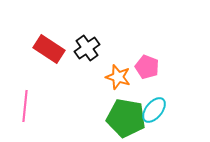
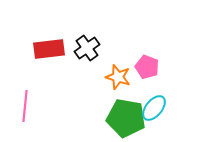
red rectangle: rotated 40 degrees counterclockwise
cyan ellipse: moved 2 px up
